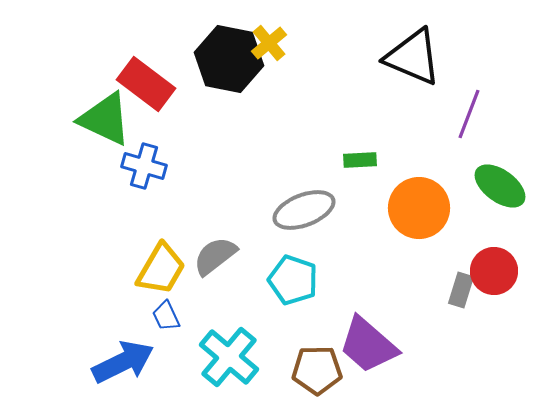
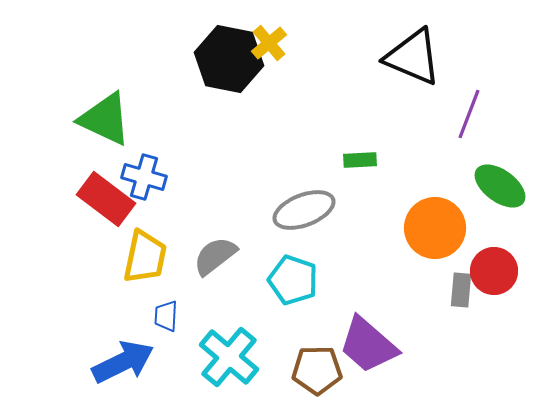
red rectangle: moved 40 px left, 115 px down
blue cross: moved 11 px down
orange circle: moved 16 px right, 20 px down
yellow trapezoid: moved 16 px left, 12 px up; rotated 18 degrees counterclockwise
gray rectangle: rotated 12 degrees counterclockwise
blue trapezoid: rotated 28 degrees clockwise
